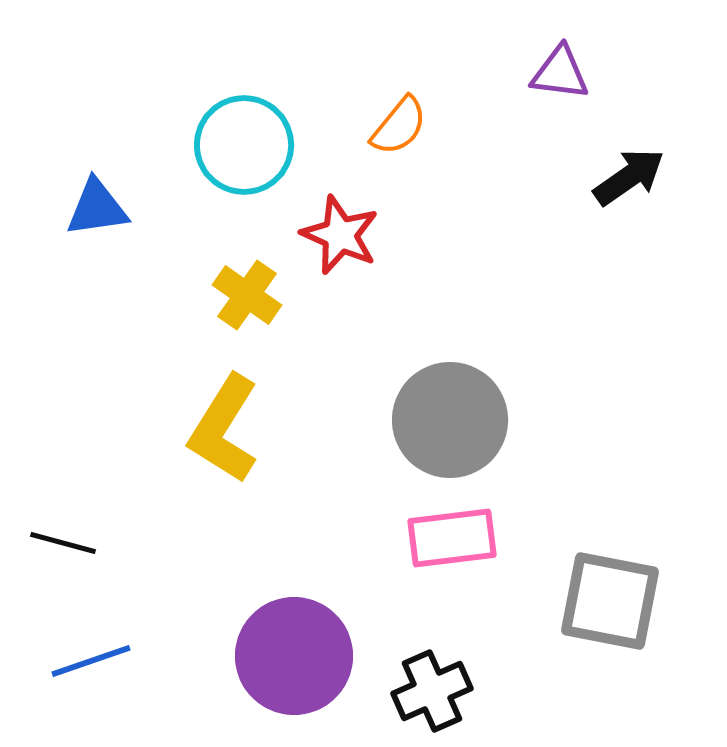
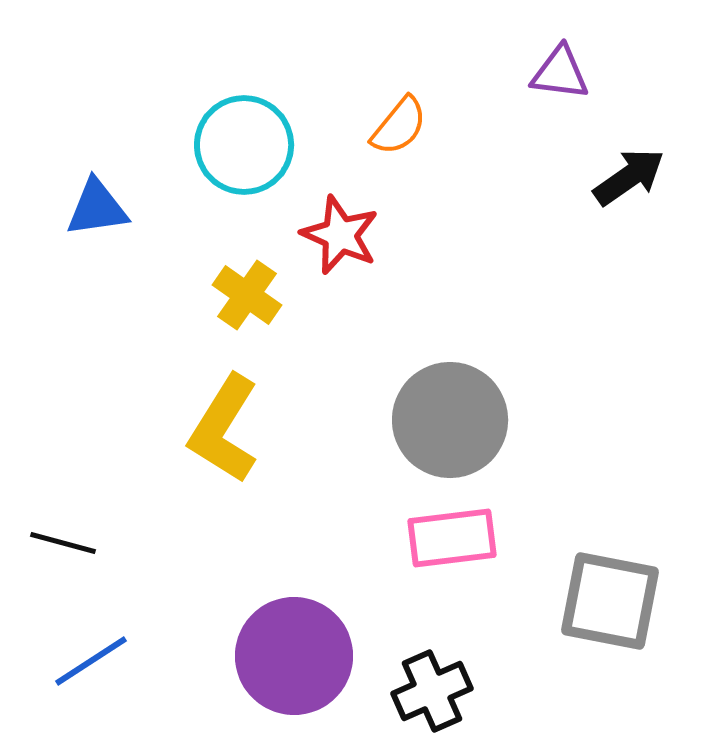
blue line: rotated 14 degrees counterclockwise
